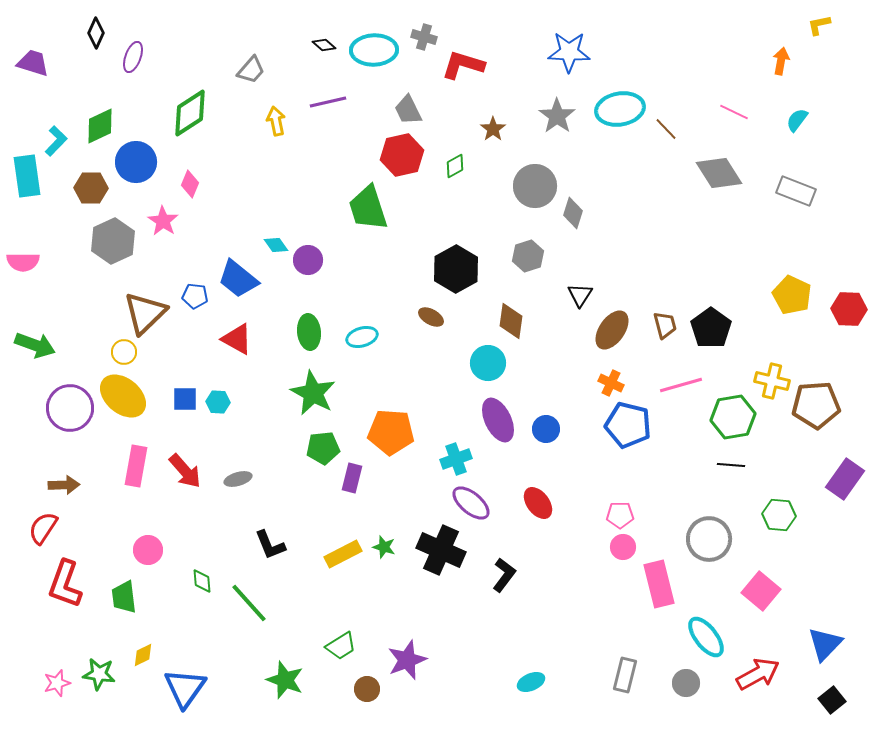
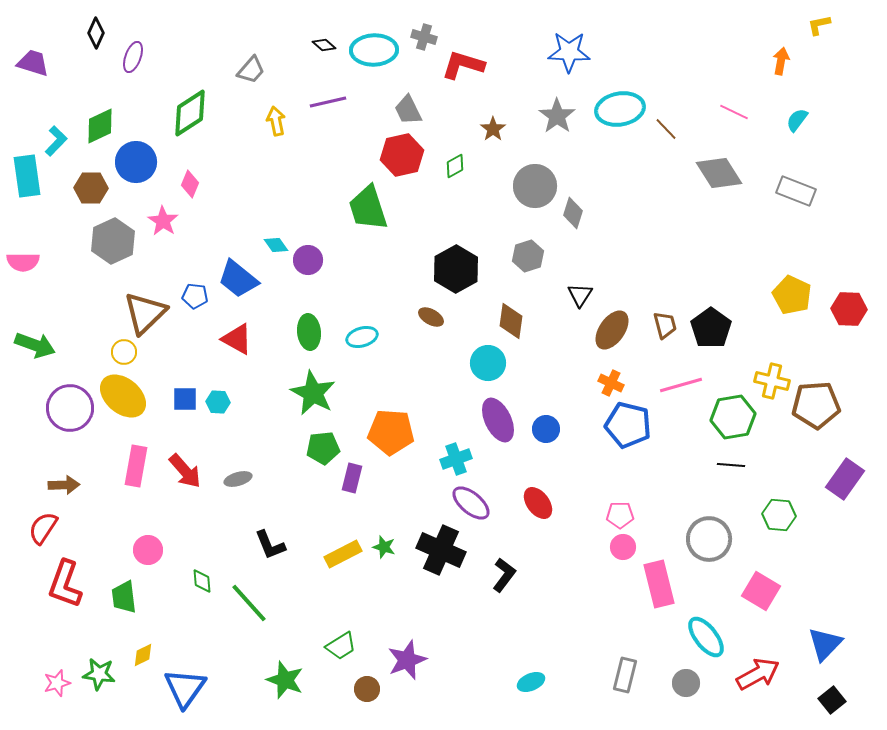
pink square at (761, 591): rotated 9 degrees counterclockwise
